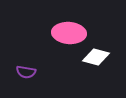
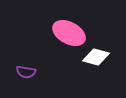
pink ellipse: rotated 24 degrees clockwise
